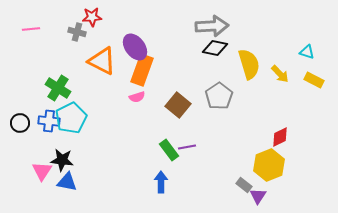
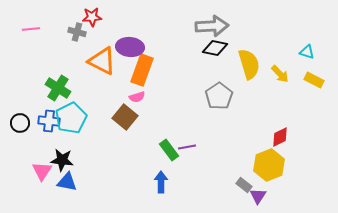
purple ellipse: moved 5 px left; rotated 48 degrees counterclockwise
brown square: moved 53 px left, 12 px down
